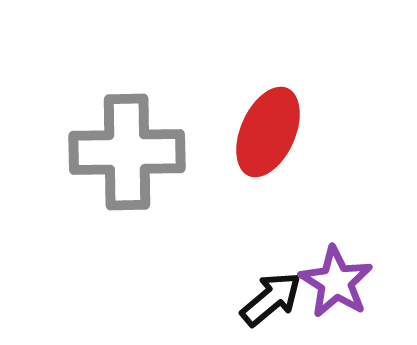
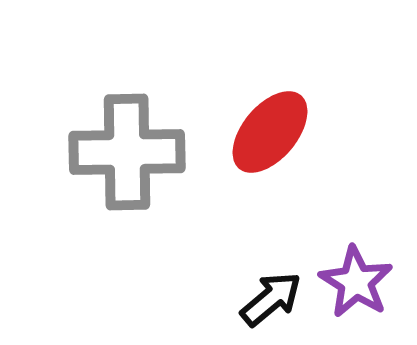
red ellipse: moved 2 px right; rotated 16 degrees clockwise
purple star: moved 20 px right
